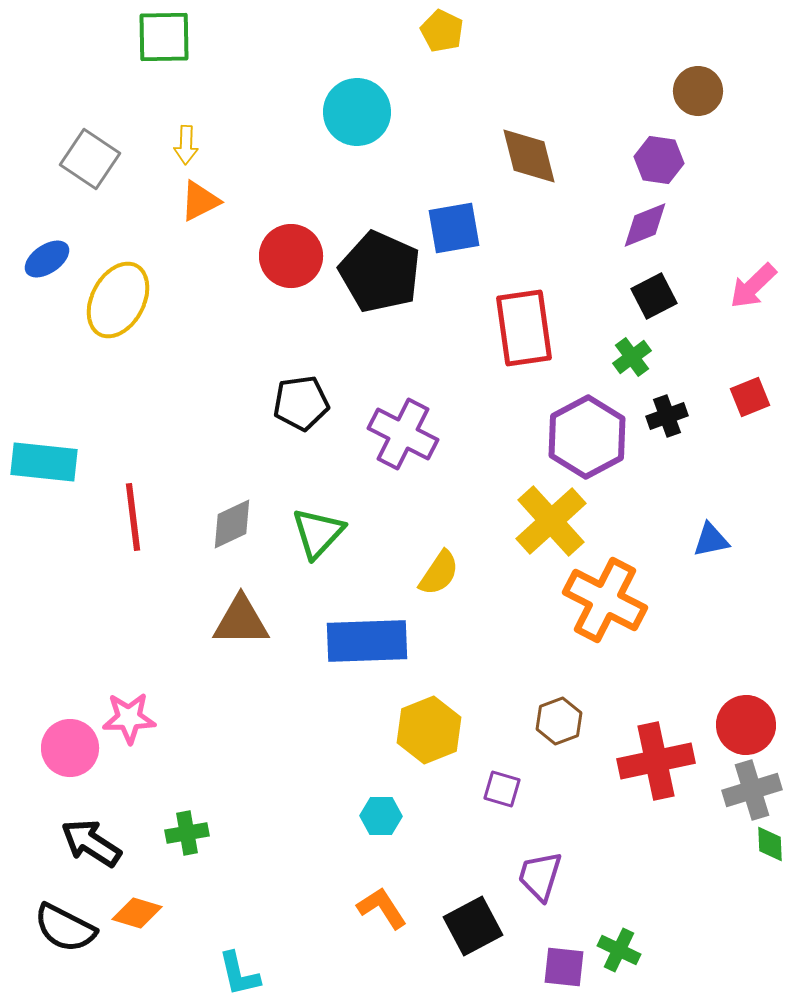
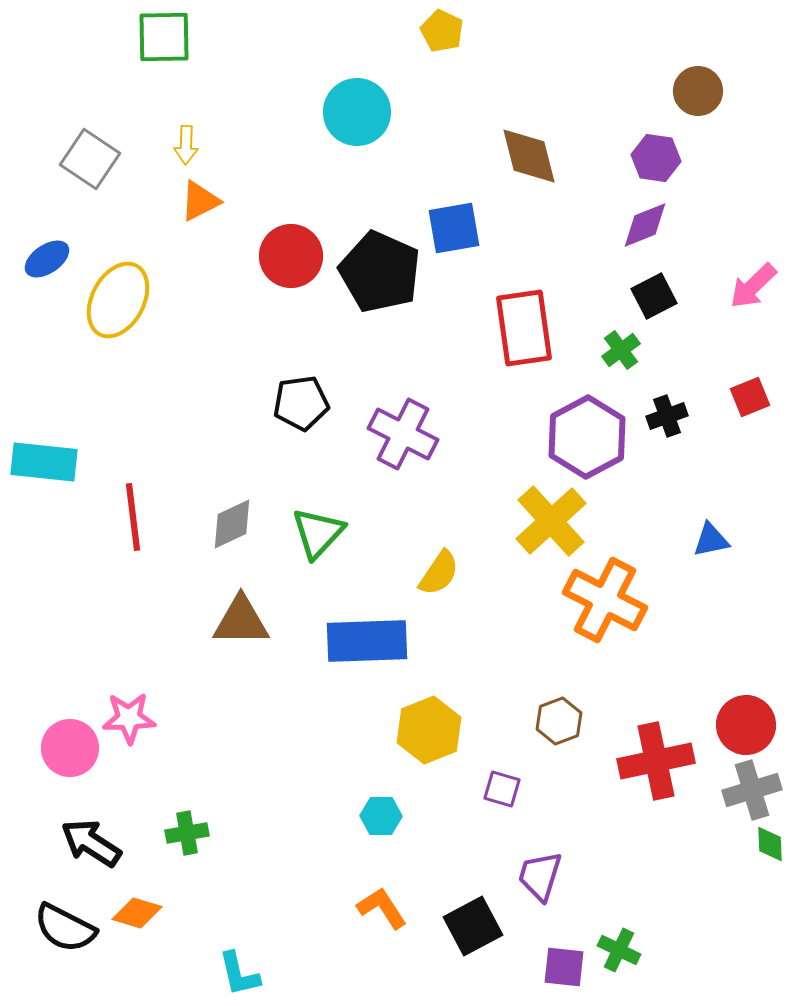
purple hexagon at (659, 160): moved 3 px left, 2 px up
green cross at (632, 357): moved 11 px left, 7 px up
